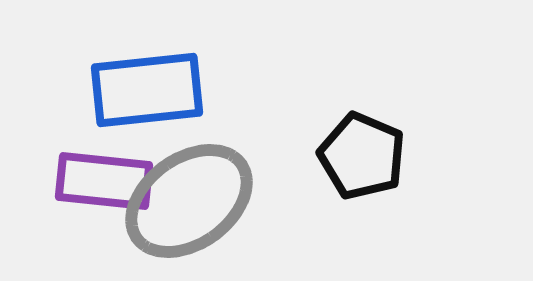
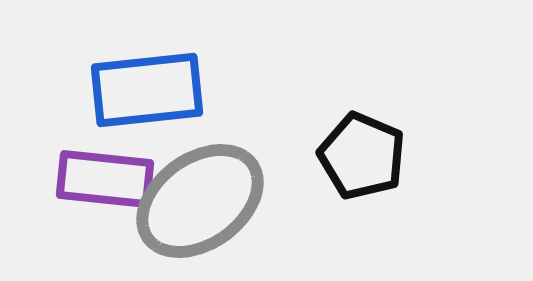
purple rectangle: moved 1 px right, 2 px up
gray ellipse: moved 11 px right
